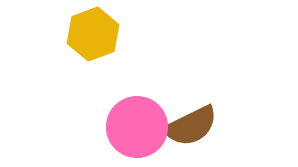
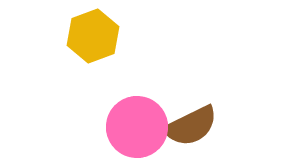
yellow hexagon: moved 2 px down
